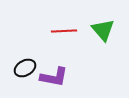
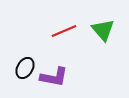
red line: rotated 20 degrees counterclockwise
black ellipse: rotated 30 degrees counterclockwise
